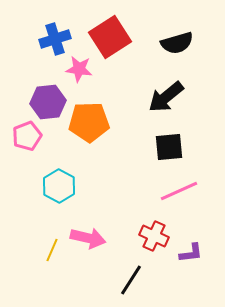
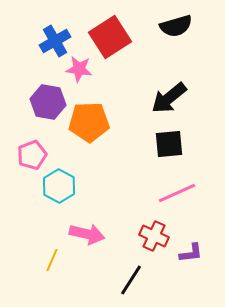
blue cross: moved 2 px down; rotated 12 degrees counterclockwise
black semicircle: moved 1 px left, 17 px up
black arrow: moved 3 px right, 1 px down
purple hexagon: rotated 16 degrees clockwise
pink pentagon: moved 5 px right, 19 px down
black square: moved 3 px up
pink line: moved 2 px left, 2 px down
pink arrow: moved 1 px left, 4 px up
yellow line: moved 10 px down
